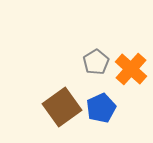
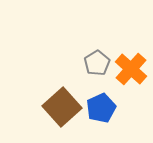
gray pentagon: moved 1 px right, 1 px down
brown square: rotated 6 degrees counterclockwise
